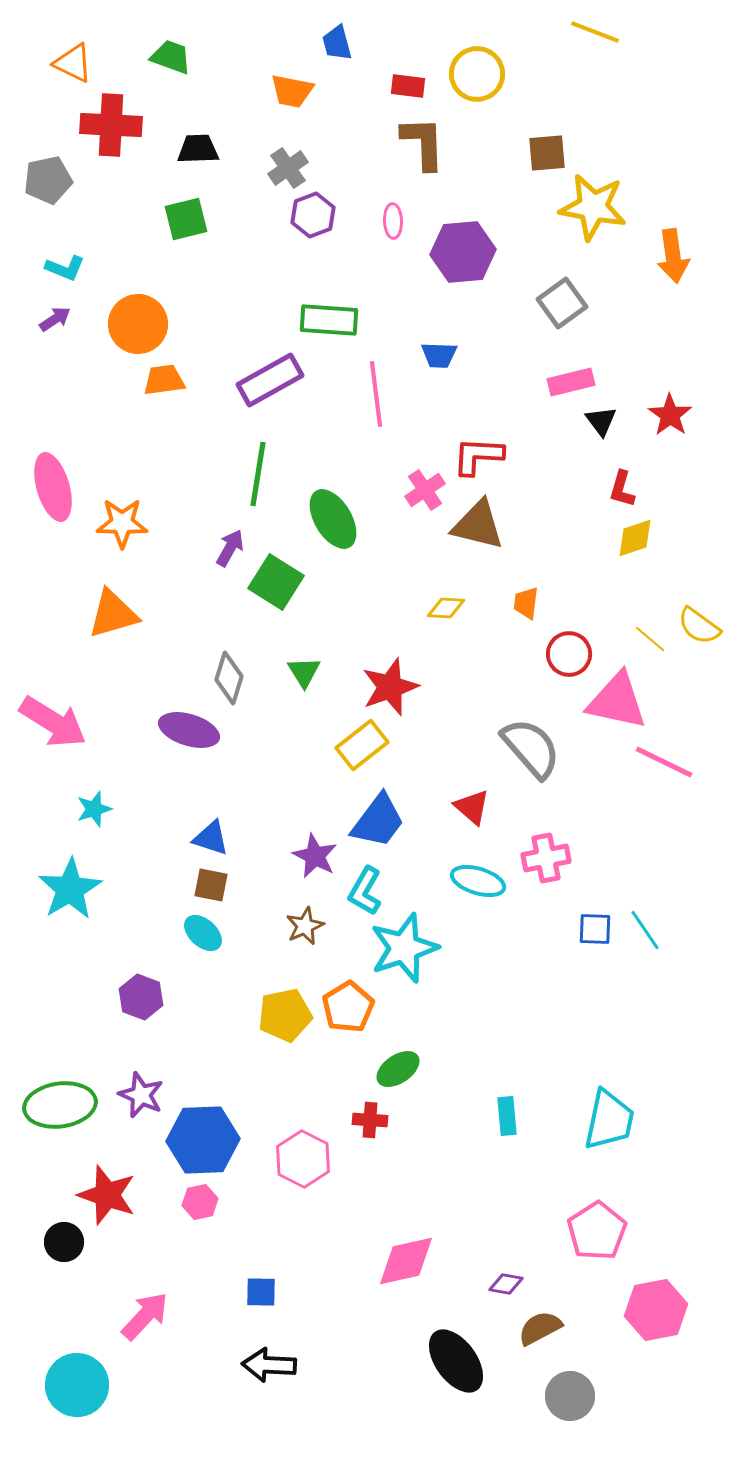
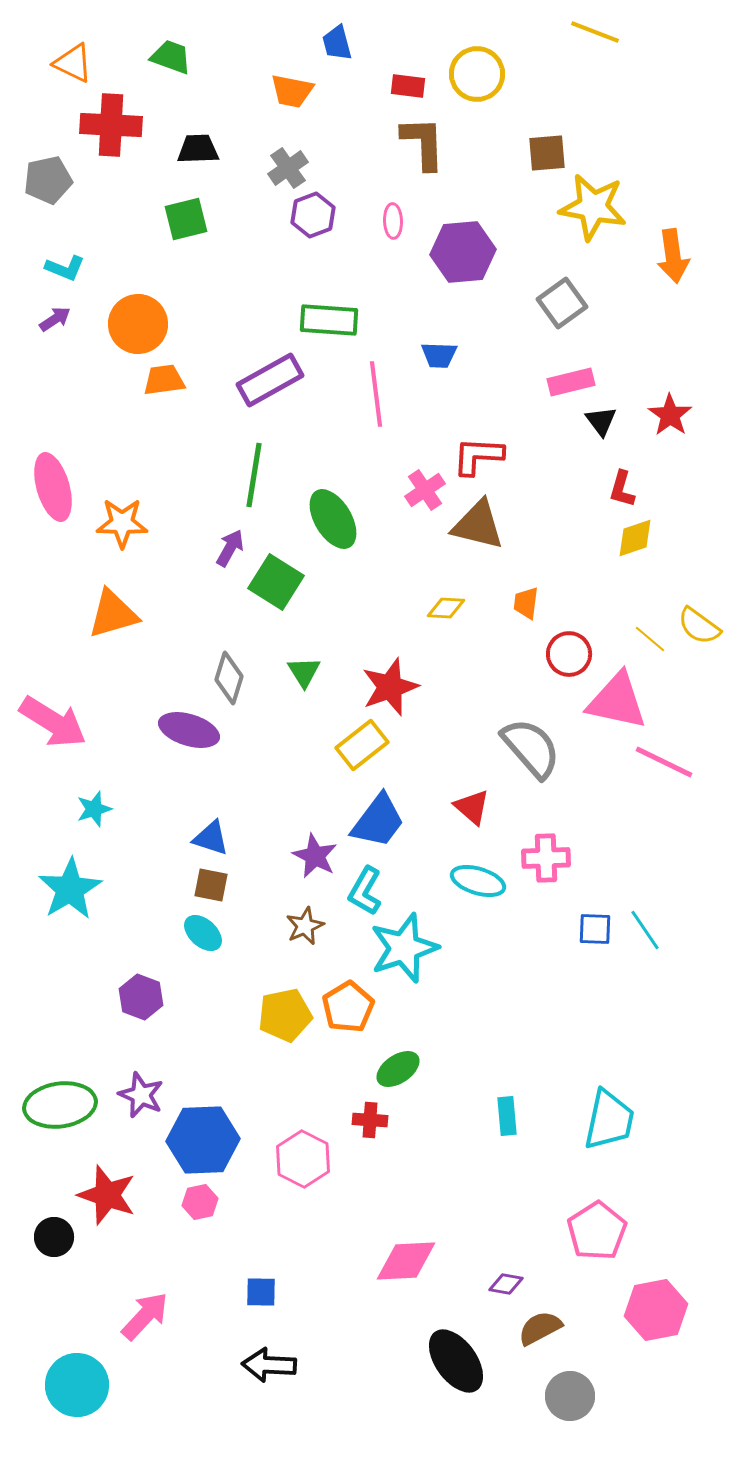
green line at (258, 474): moved 4 px left, 1 px down
pink cross at (546, 858): rotated 9 degrees clockwise
black circle at (64, 1242): moved 10 px left, 5 px up
pink diamond at (406, 1261): rotated 10 degrees clockwise
